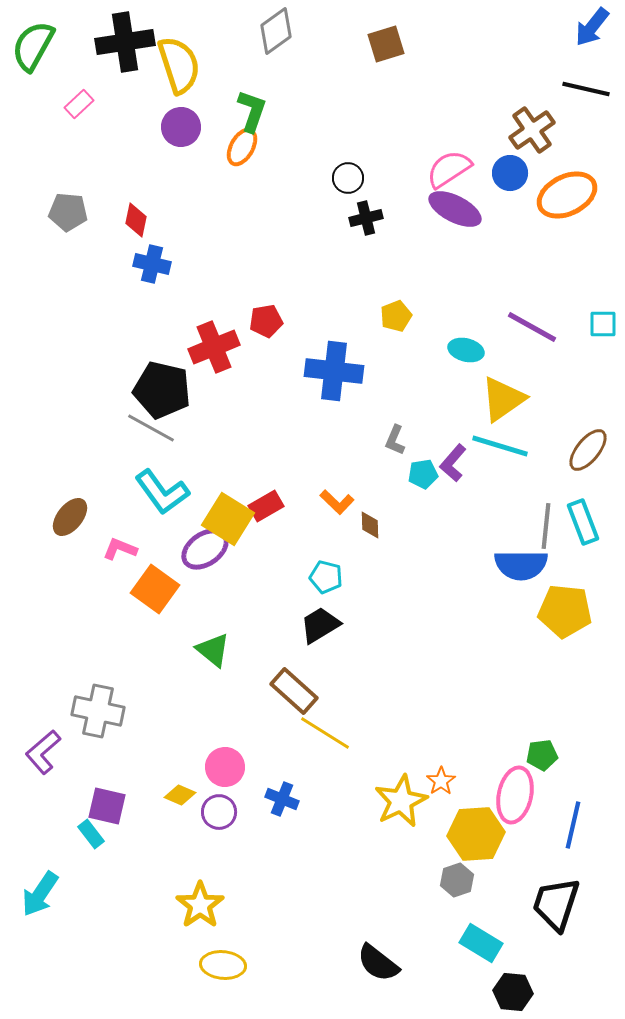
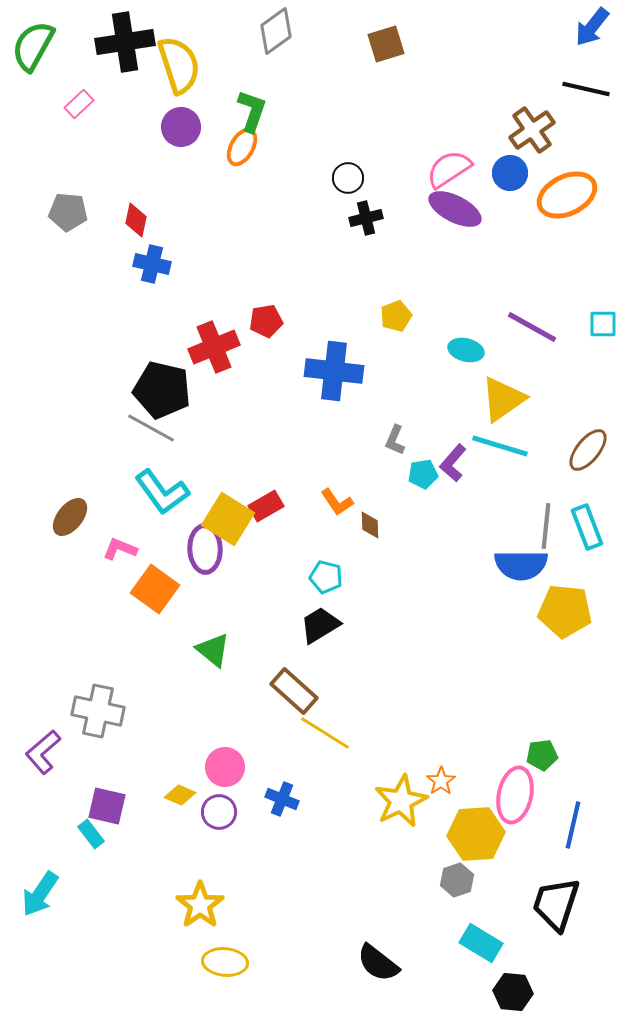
orange L-shape at (337, 502): rotated 12 degrees clockwise
cyan rectangle at (583, 522): moved 4 px right, 5 px down
purple ellipse at (205, 549): rotated 57 degrees counterclockwise
yellow ellipse at (223, 965): moved 2 px right, 3 px up
